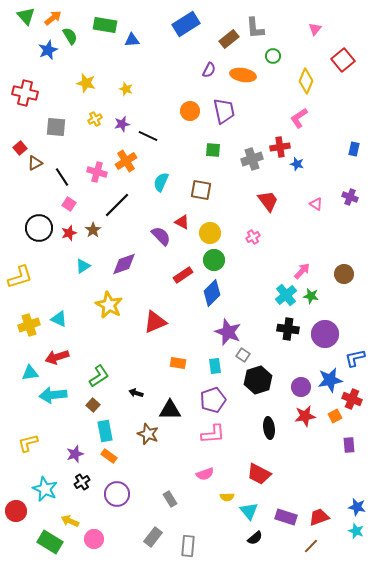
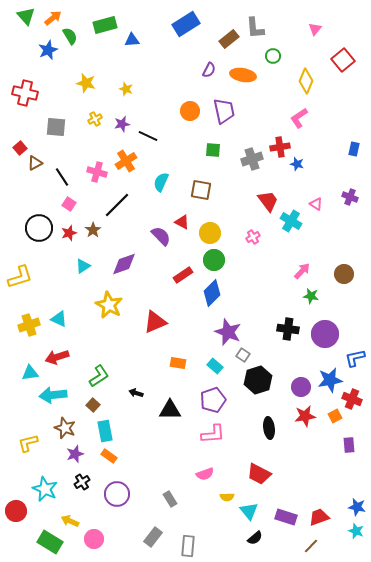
green rectangle at (105, 25): rotated 25 degrees counterclockwise
cyan cross at (286, 295): moved 5 px right, 74 px up; rotated 20 degrees counterclockwise
cyan rectangle at (215, 366): rotated 42 degrees counterclockwise
brown star at (148, 434): moved 83 px left, 6 px up
